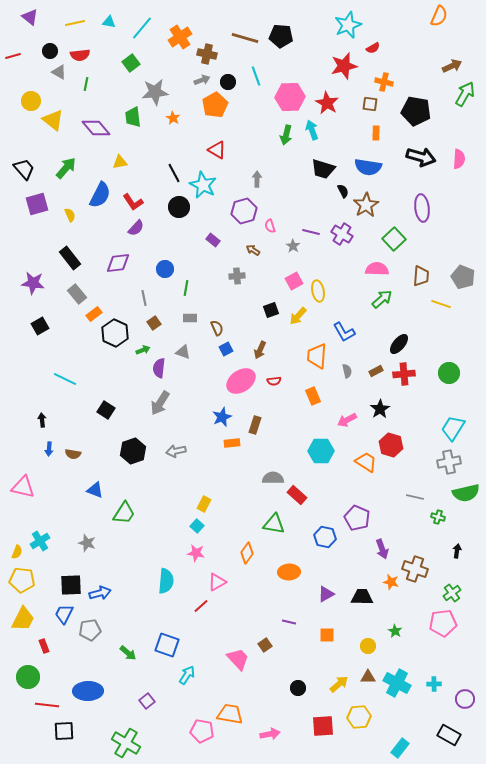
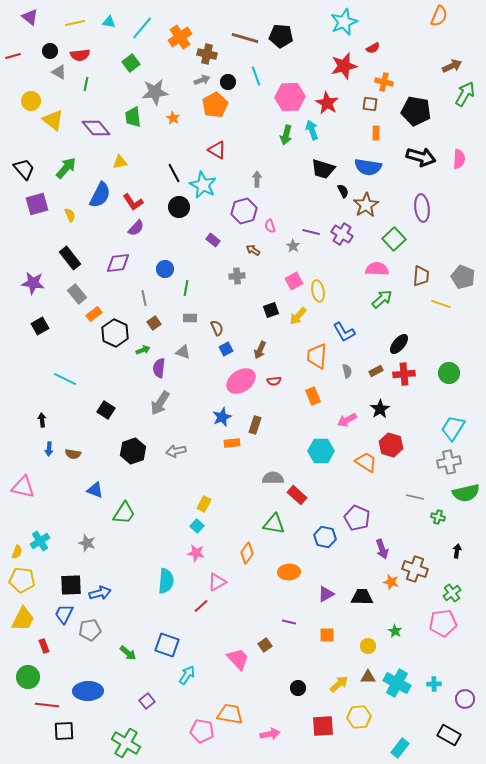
cyan star at (348, 25): moved 4 px left, 3 px up
